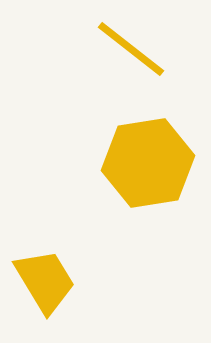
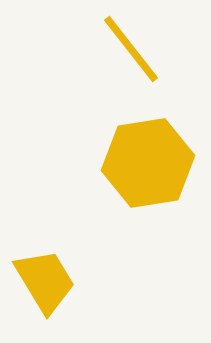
yellow line: rotated 14 degrees clockwise
